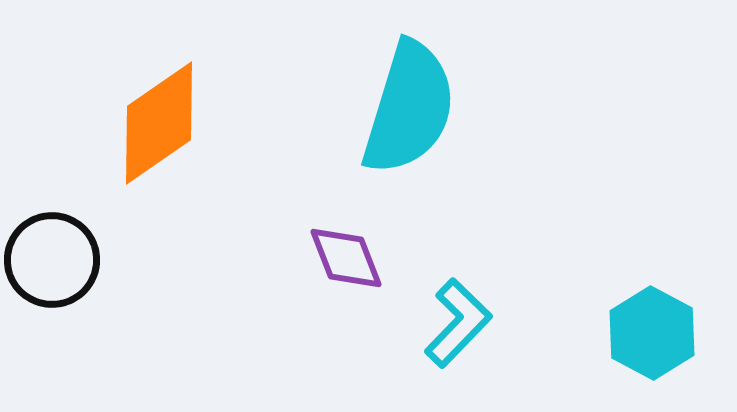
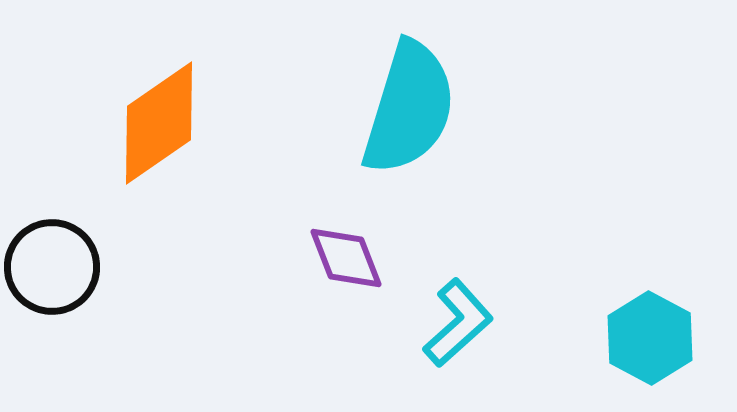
black circle: moved 7 px down
cyan L-shape: rotated 4 degrees clockwise
cyan hexagon: moved 2 px left, 5 px down
